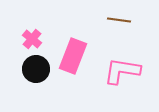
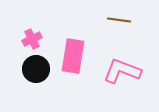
pink cross: rotated 24 degrees clockwise
pink rectangle: rotated 12 degrees counterclockwise
pink L-shape: rotated 12 degrees clockwise
